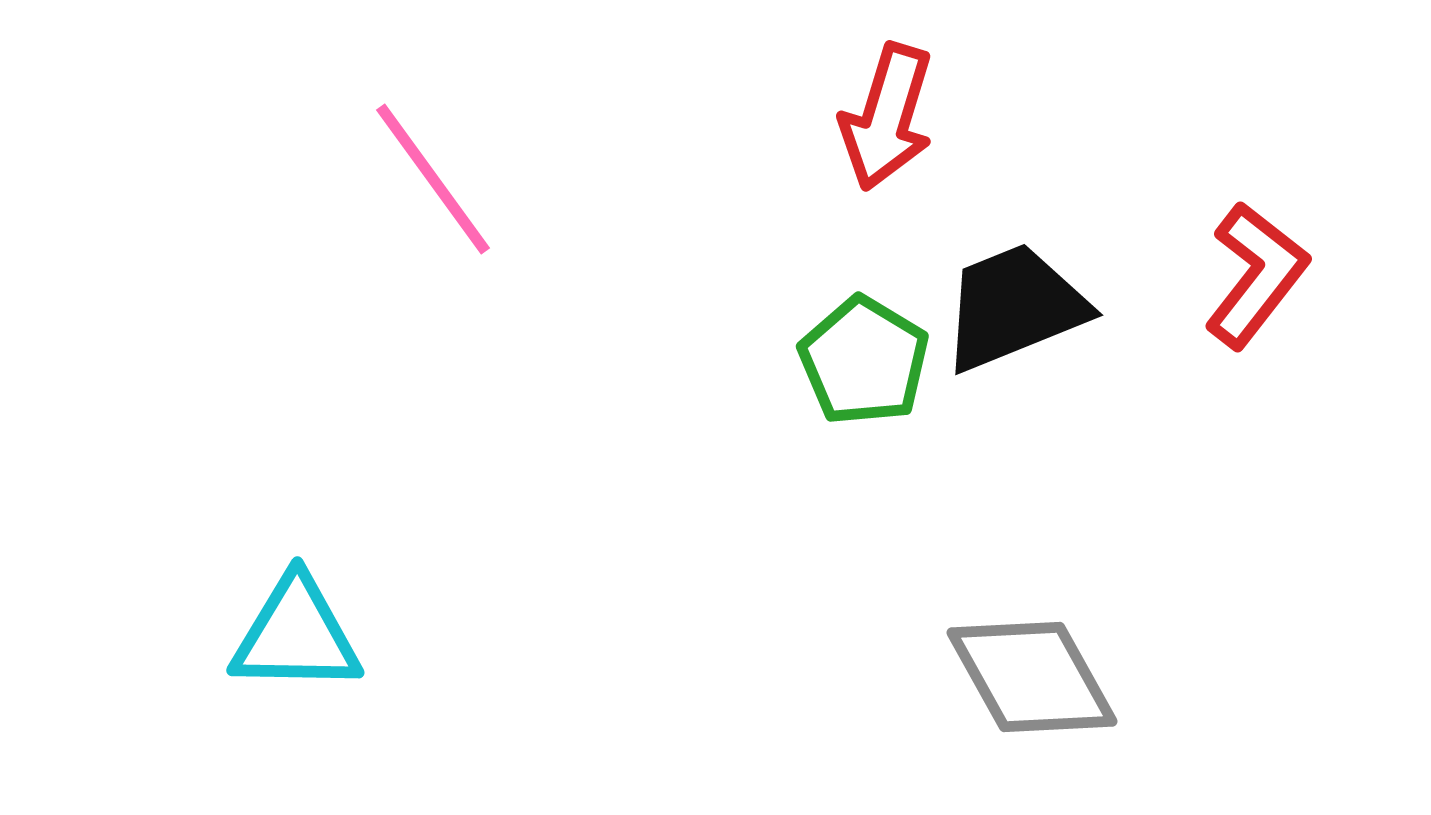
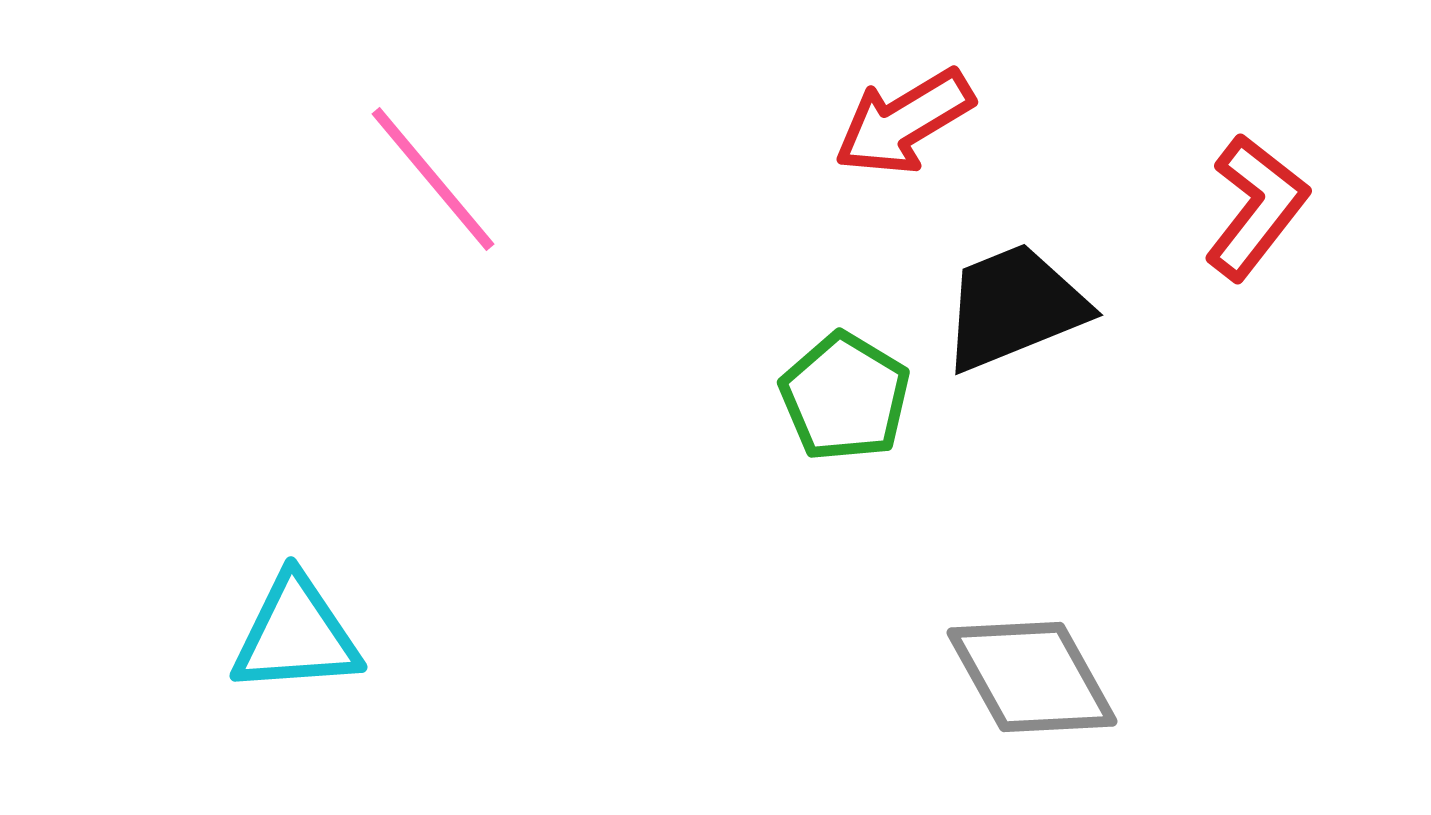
red arrow: moved 17 px right, 5 px down; rotated 42 degrees clockwise
pink line: rotated 4 degrees counterclockwise
red L-shape: moved 68 px up
green pentagon: moved 19 px left, 36 px down
cyan triangle: rotated 5 degrees counterclockwise
